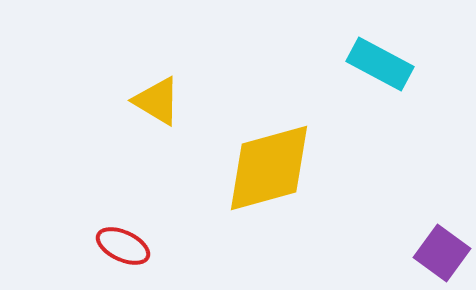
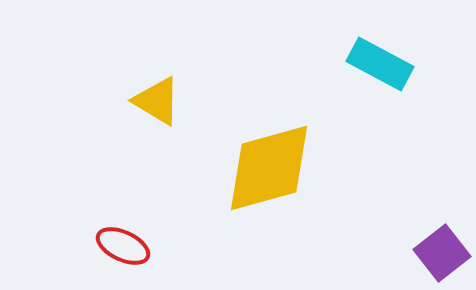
purple square: rotated 16 degrees clockwise
